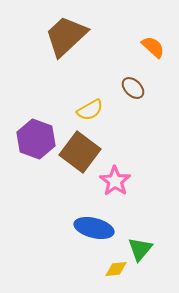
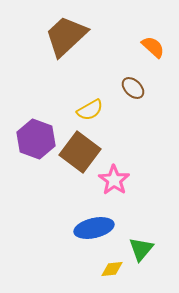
pink star: moved 1 px left, 1 px up
blue ellipse: rotated 27 degrees counterclockwise
green triangle: moved 1 px right
yellow diamond: moved 4 px left
